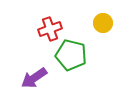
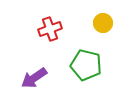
green pentagon: moved 15 px right, 10 px down
